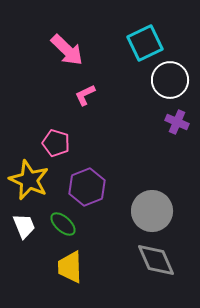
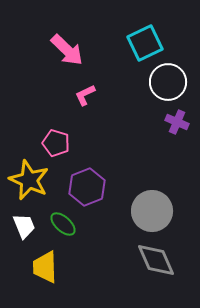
white circle: moved 2 px left, 2 px down
yellow trapezoid: moved 25 px left
